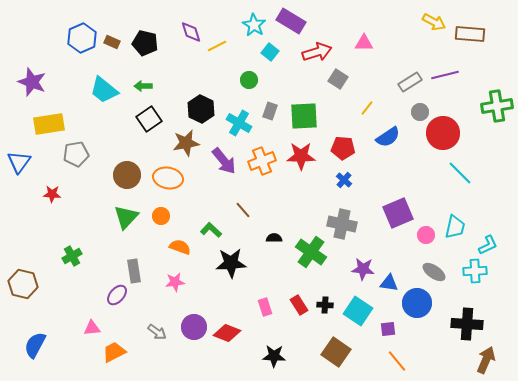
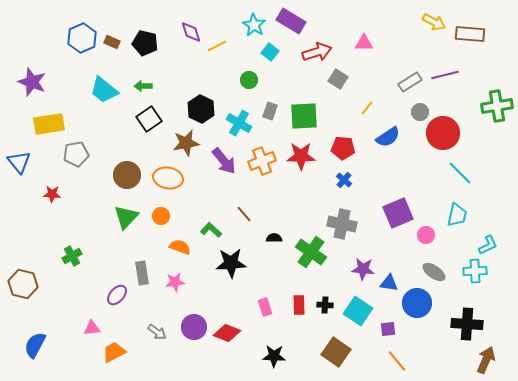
blue triangle at (19, 162): rotated 15 degrees counterclockwise
brown line at (243, 210): moved 1 px right, 4 px down
cyan trapezoid at (455, 227): moved 2 px right, 12 px up
gray rectangle at (134, 271): moved 8 px right, 2 px down
red rectangle at (299, 305): rotated 30 degrees clockwise
